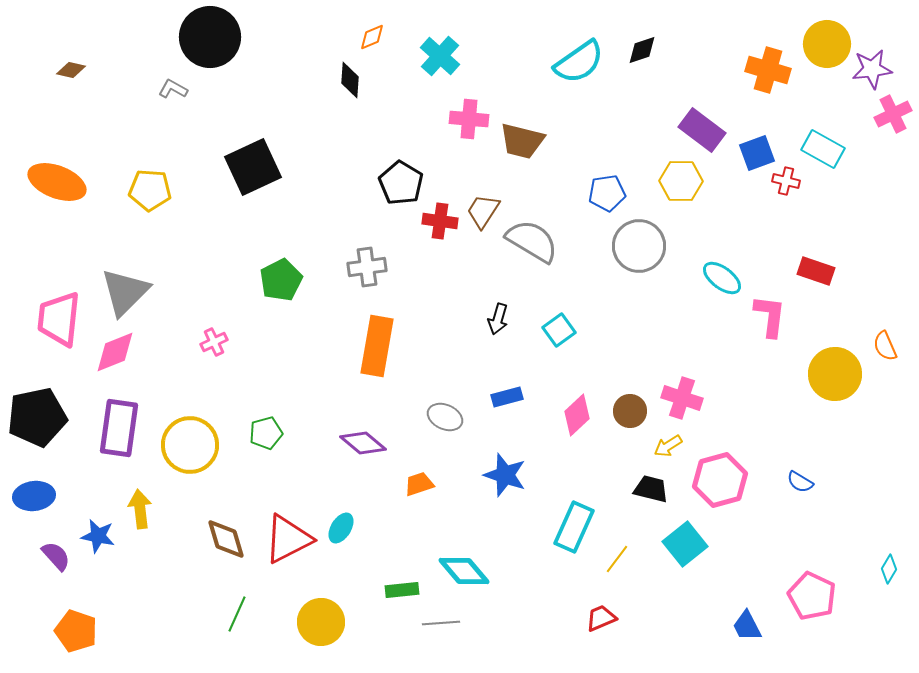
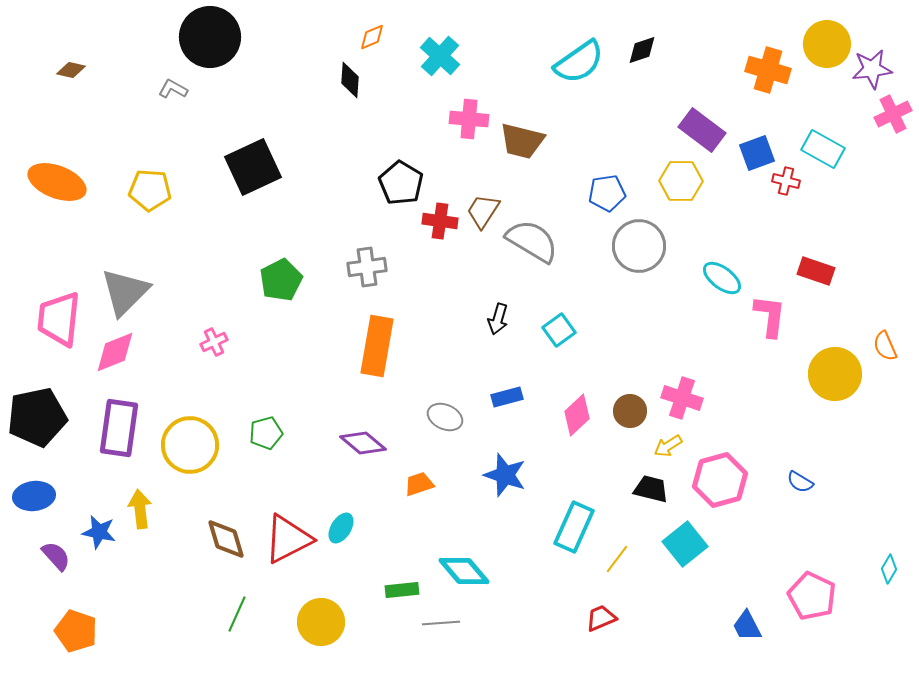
blue star at (98, 536): moved 1 px right, 4 px up
